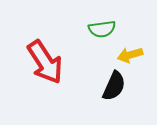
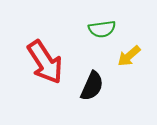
yellow arrow: moved 1 px left, 1 px down; rotated 25 degrees counterclockwise
black semicircle: moved 22 px left
